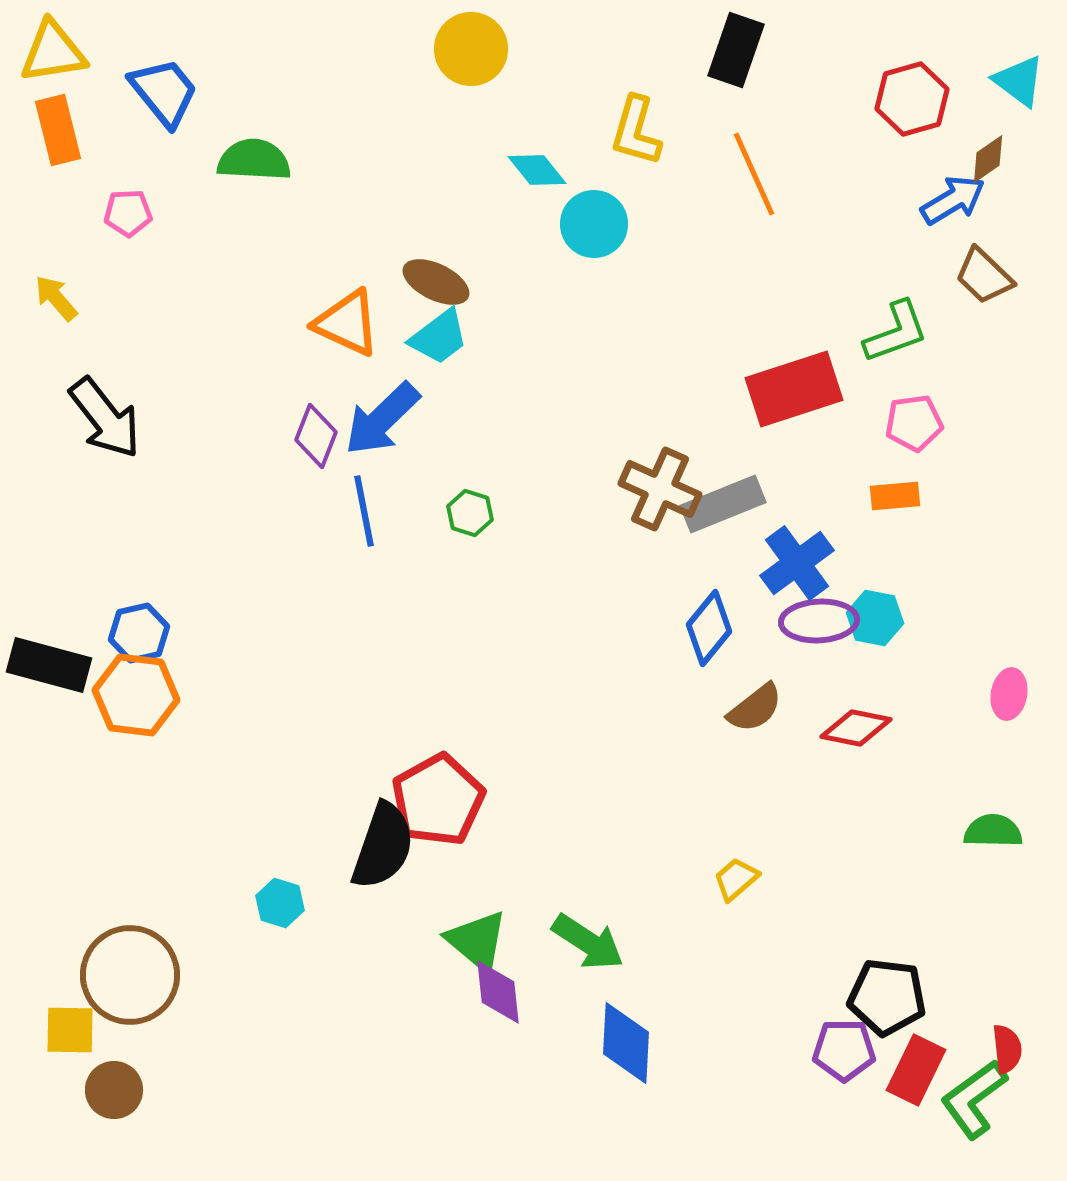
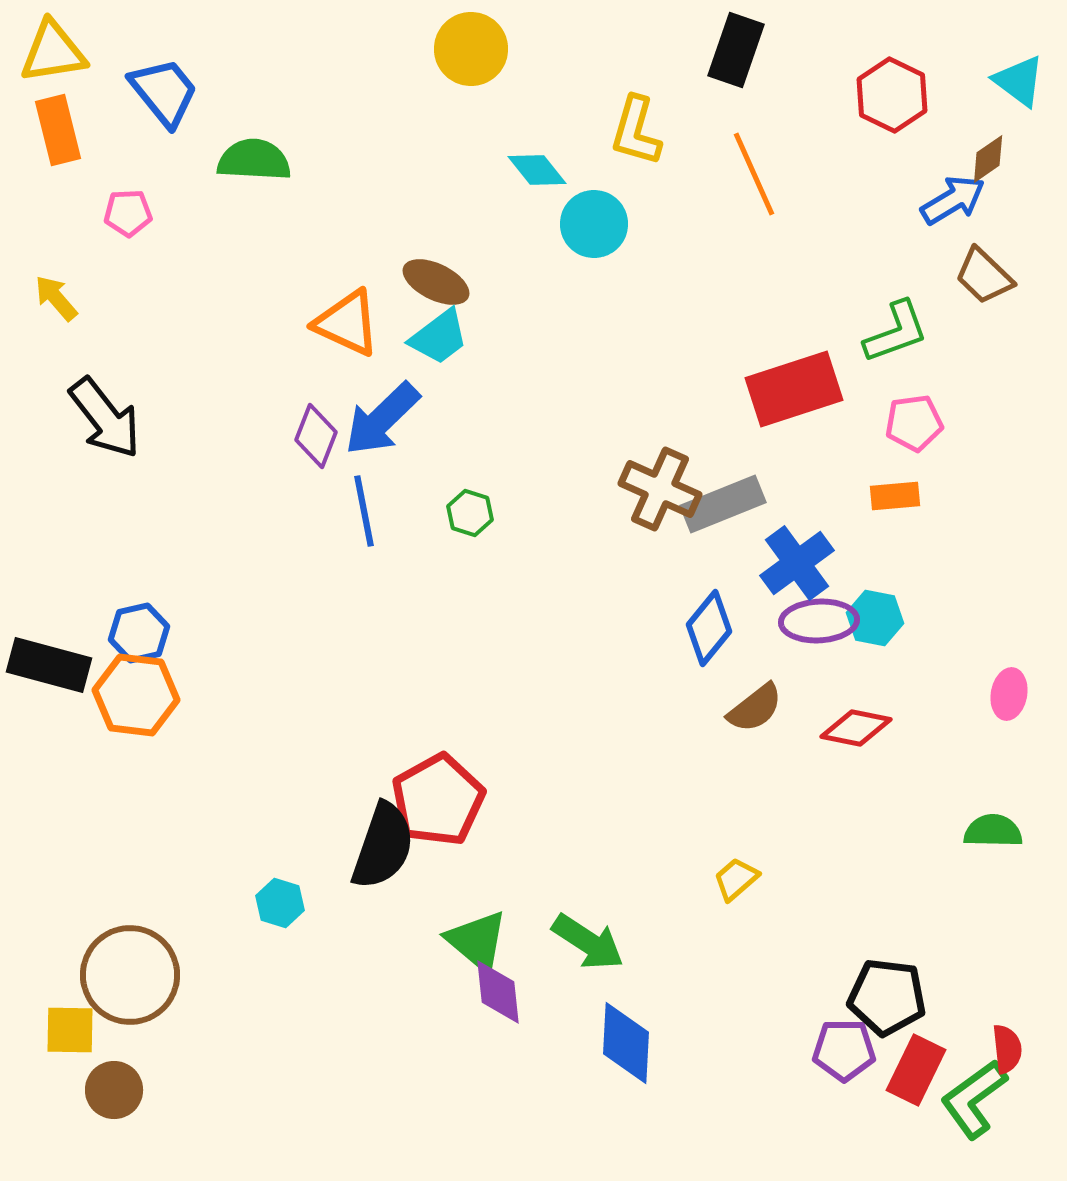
red hexagon at (912, 99): moved 20 px left, 4 px up; rotated 18 degrees counterclockwise
